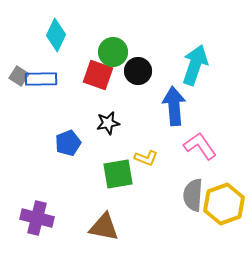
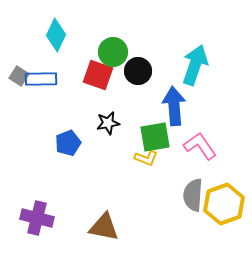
green square: moved 37 px right, 37 px up
